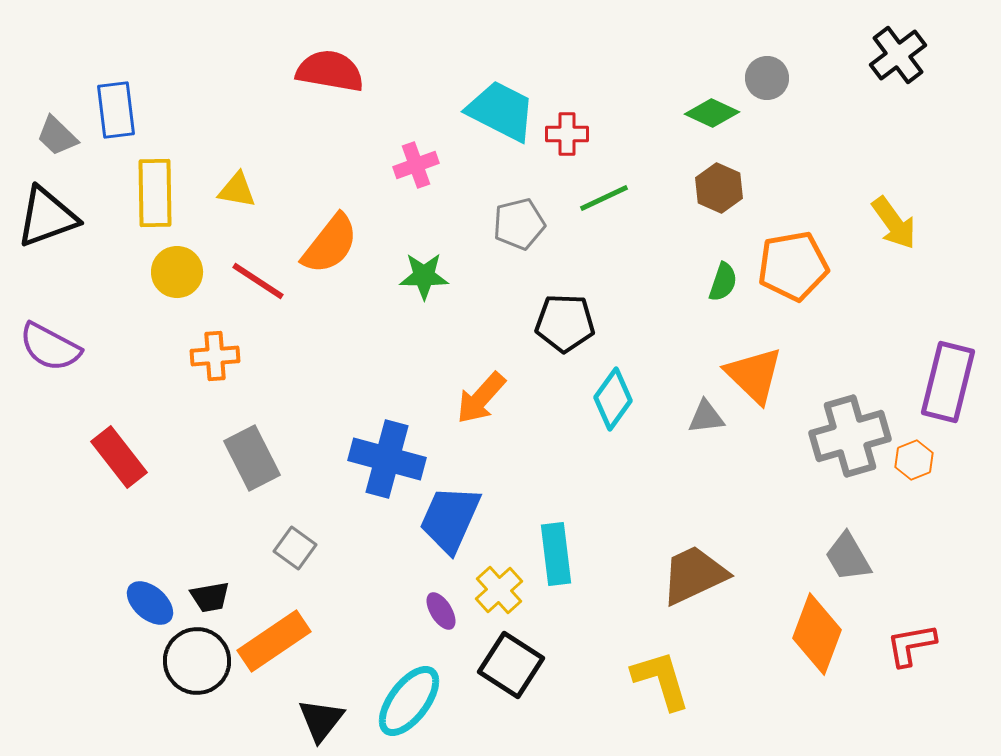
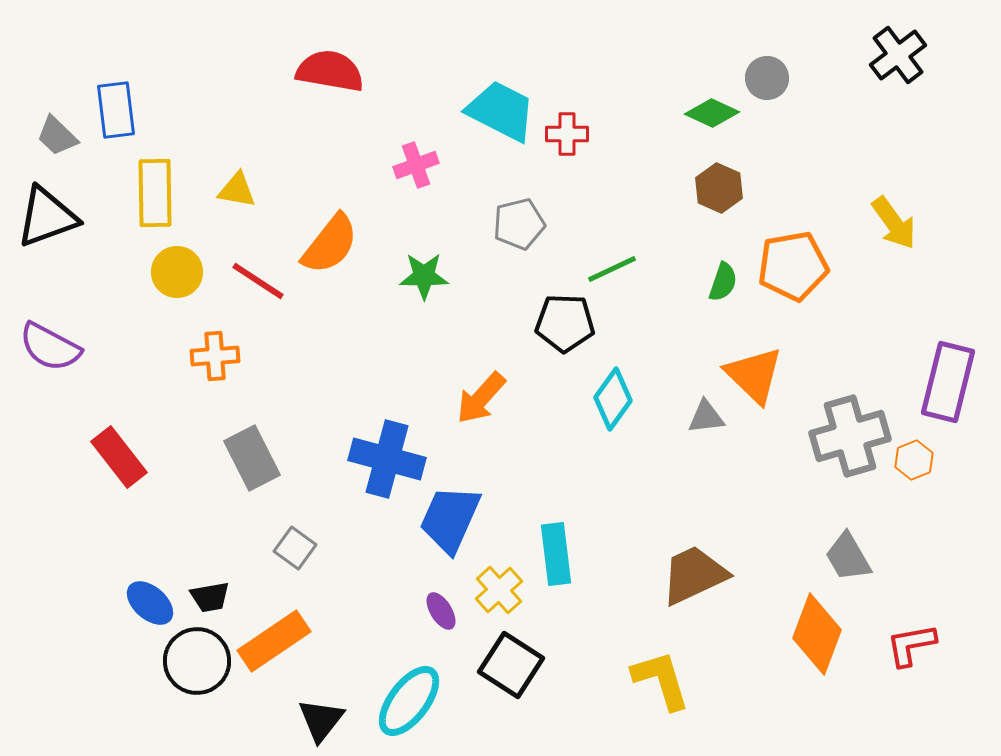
green line at (604, 198): moved 8 px right, 71 px down
